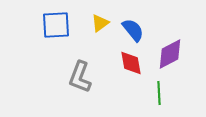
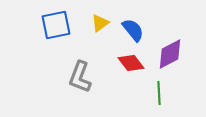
blue square: rotated 8 degrees counterclockwise
red diamond: rotated 28 degrees counterclockwise
